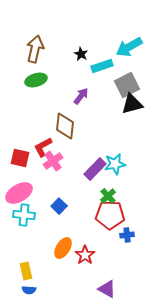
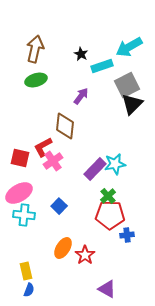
black triangle: rotated 30 degrees counterclockwise
blue semicircle: rotated 72 degrees counterclockwise
